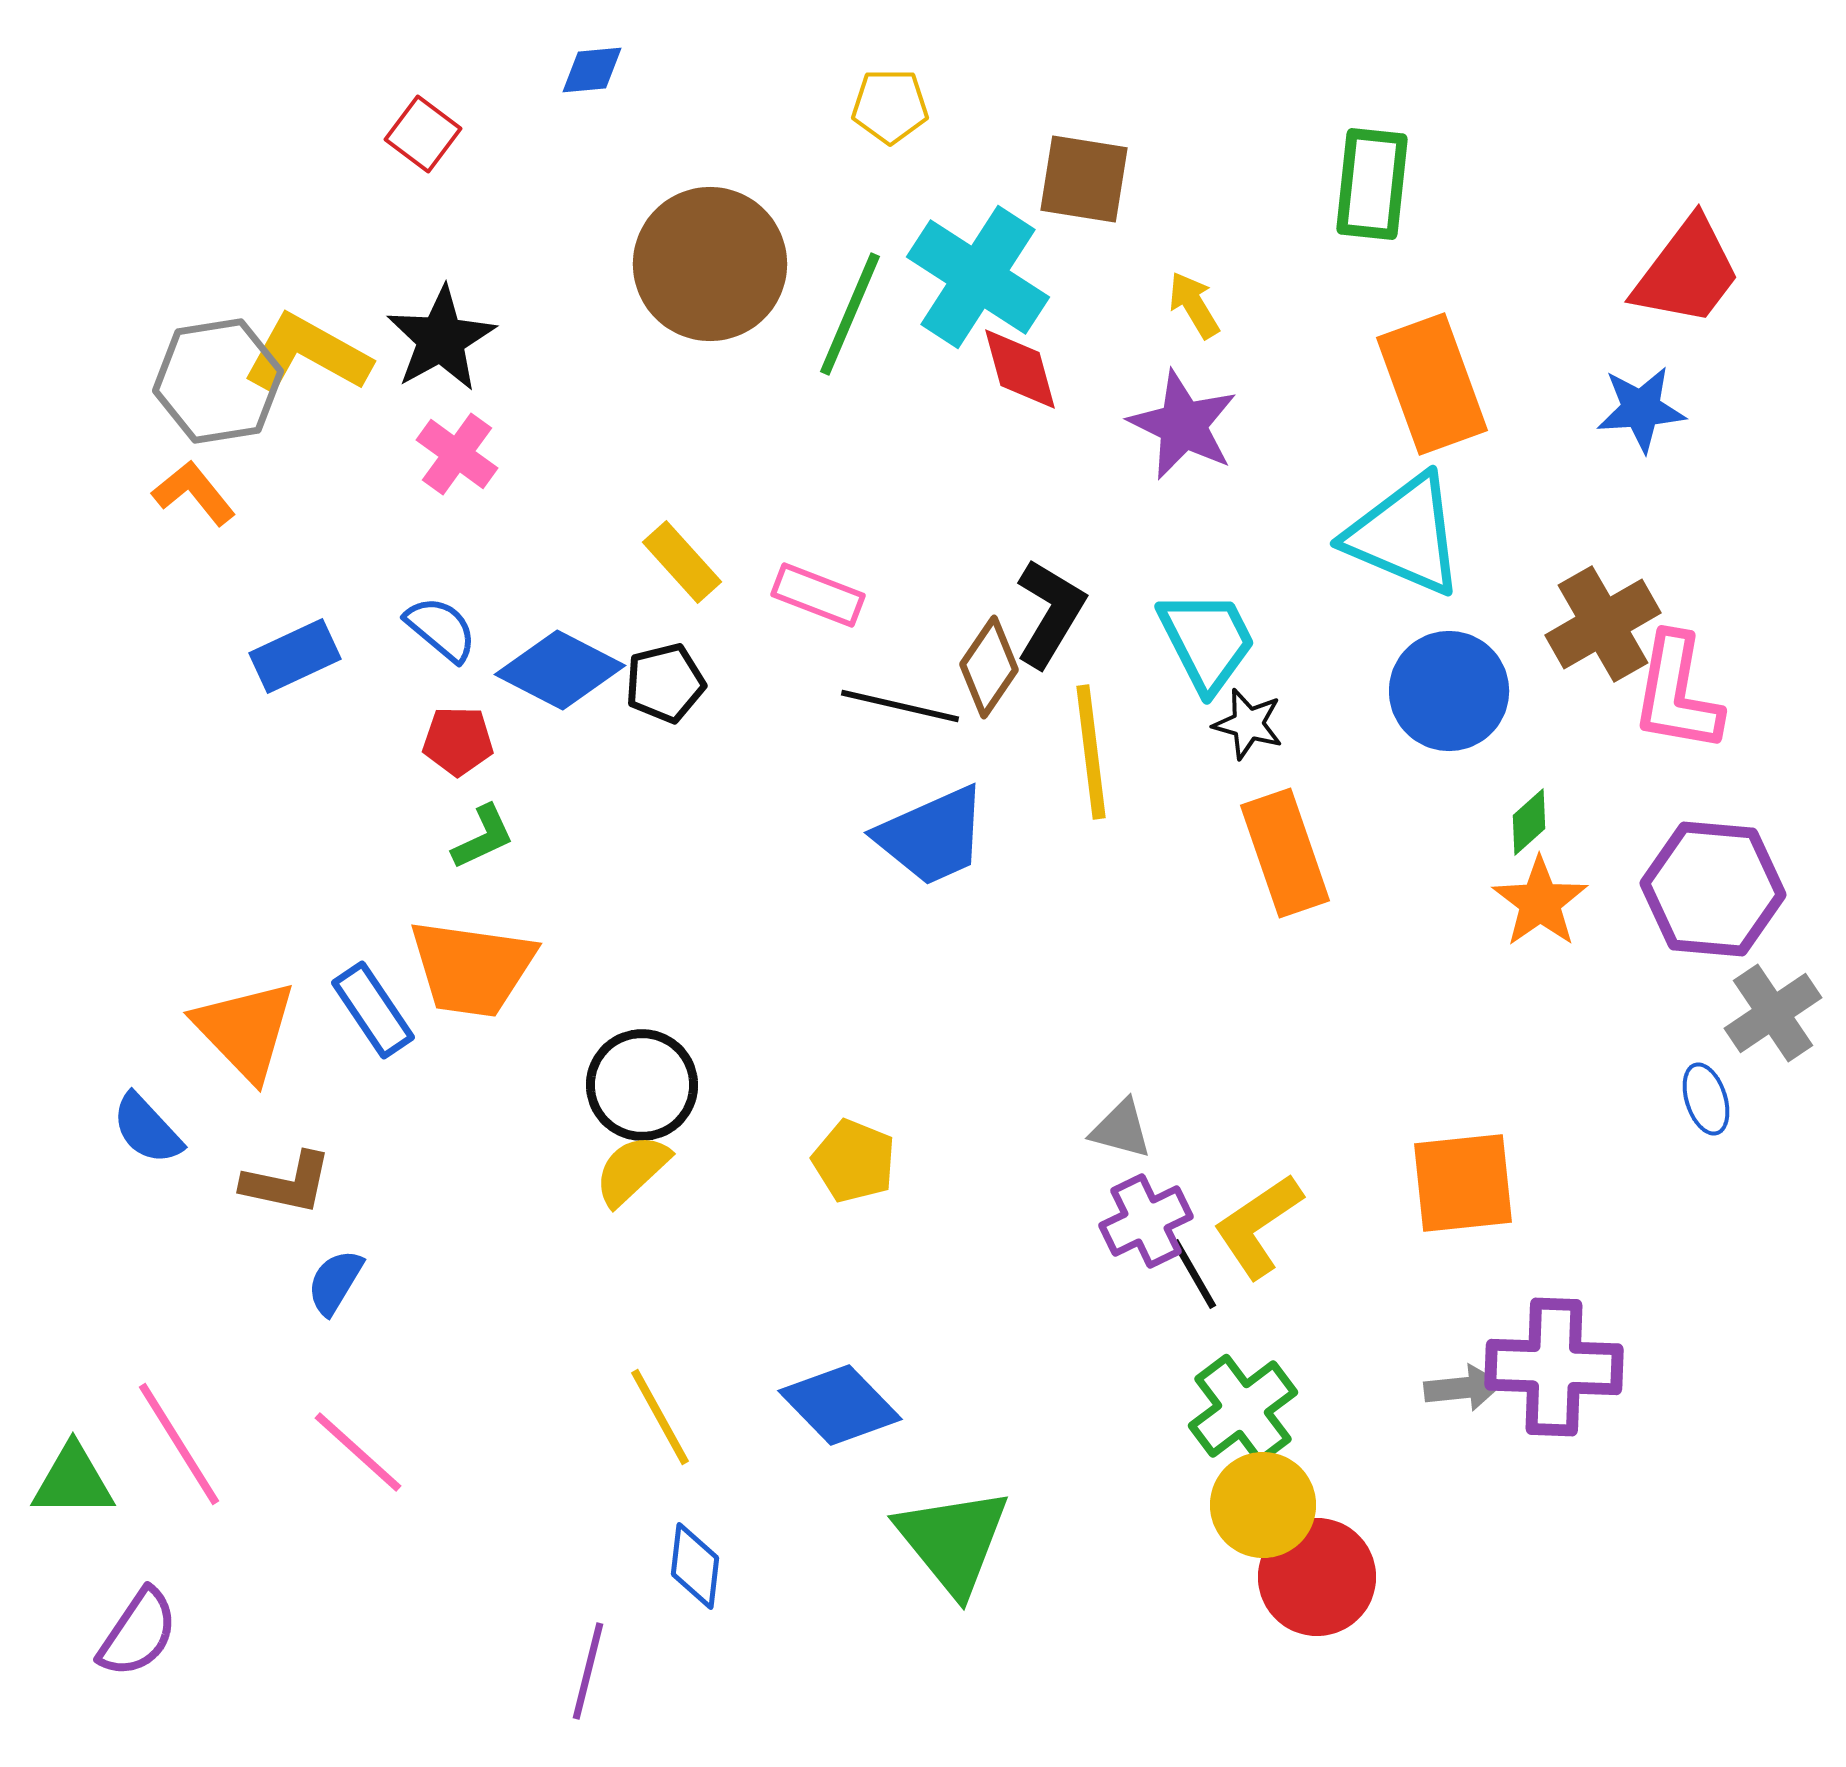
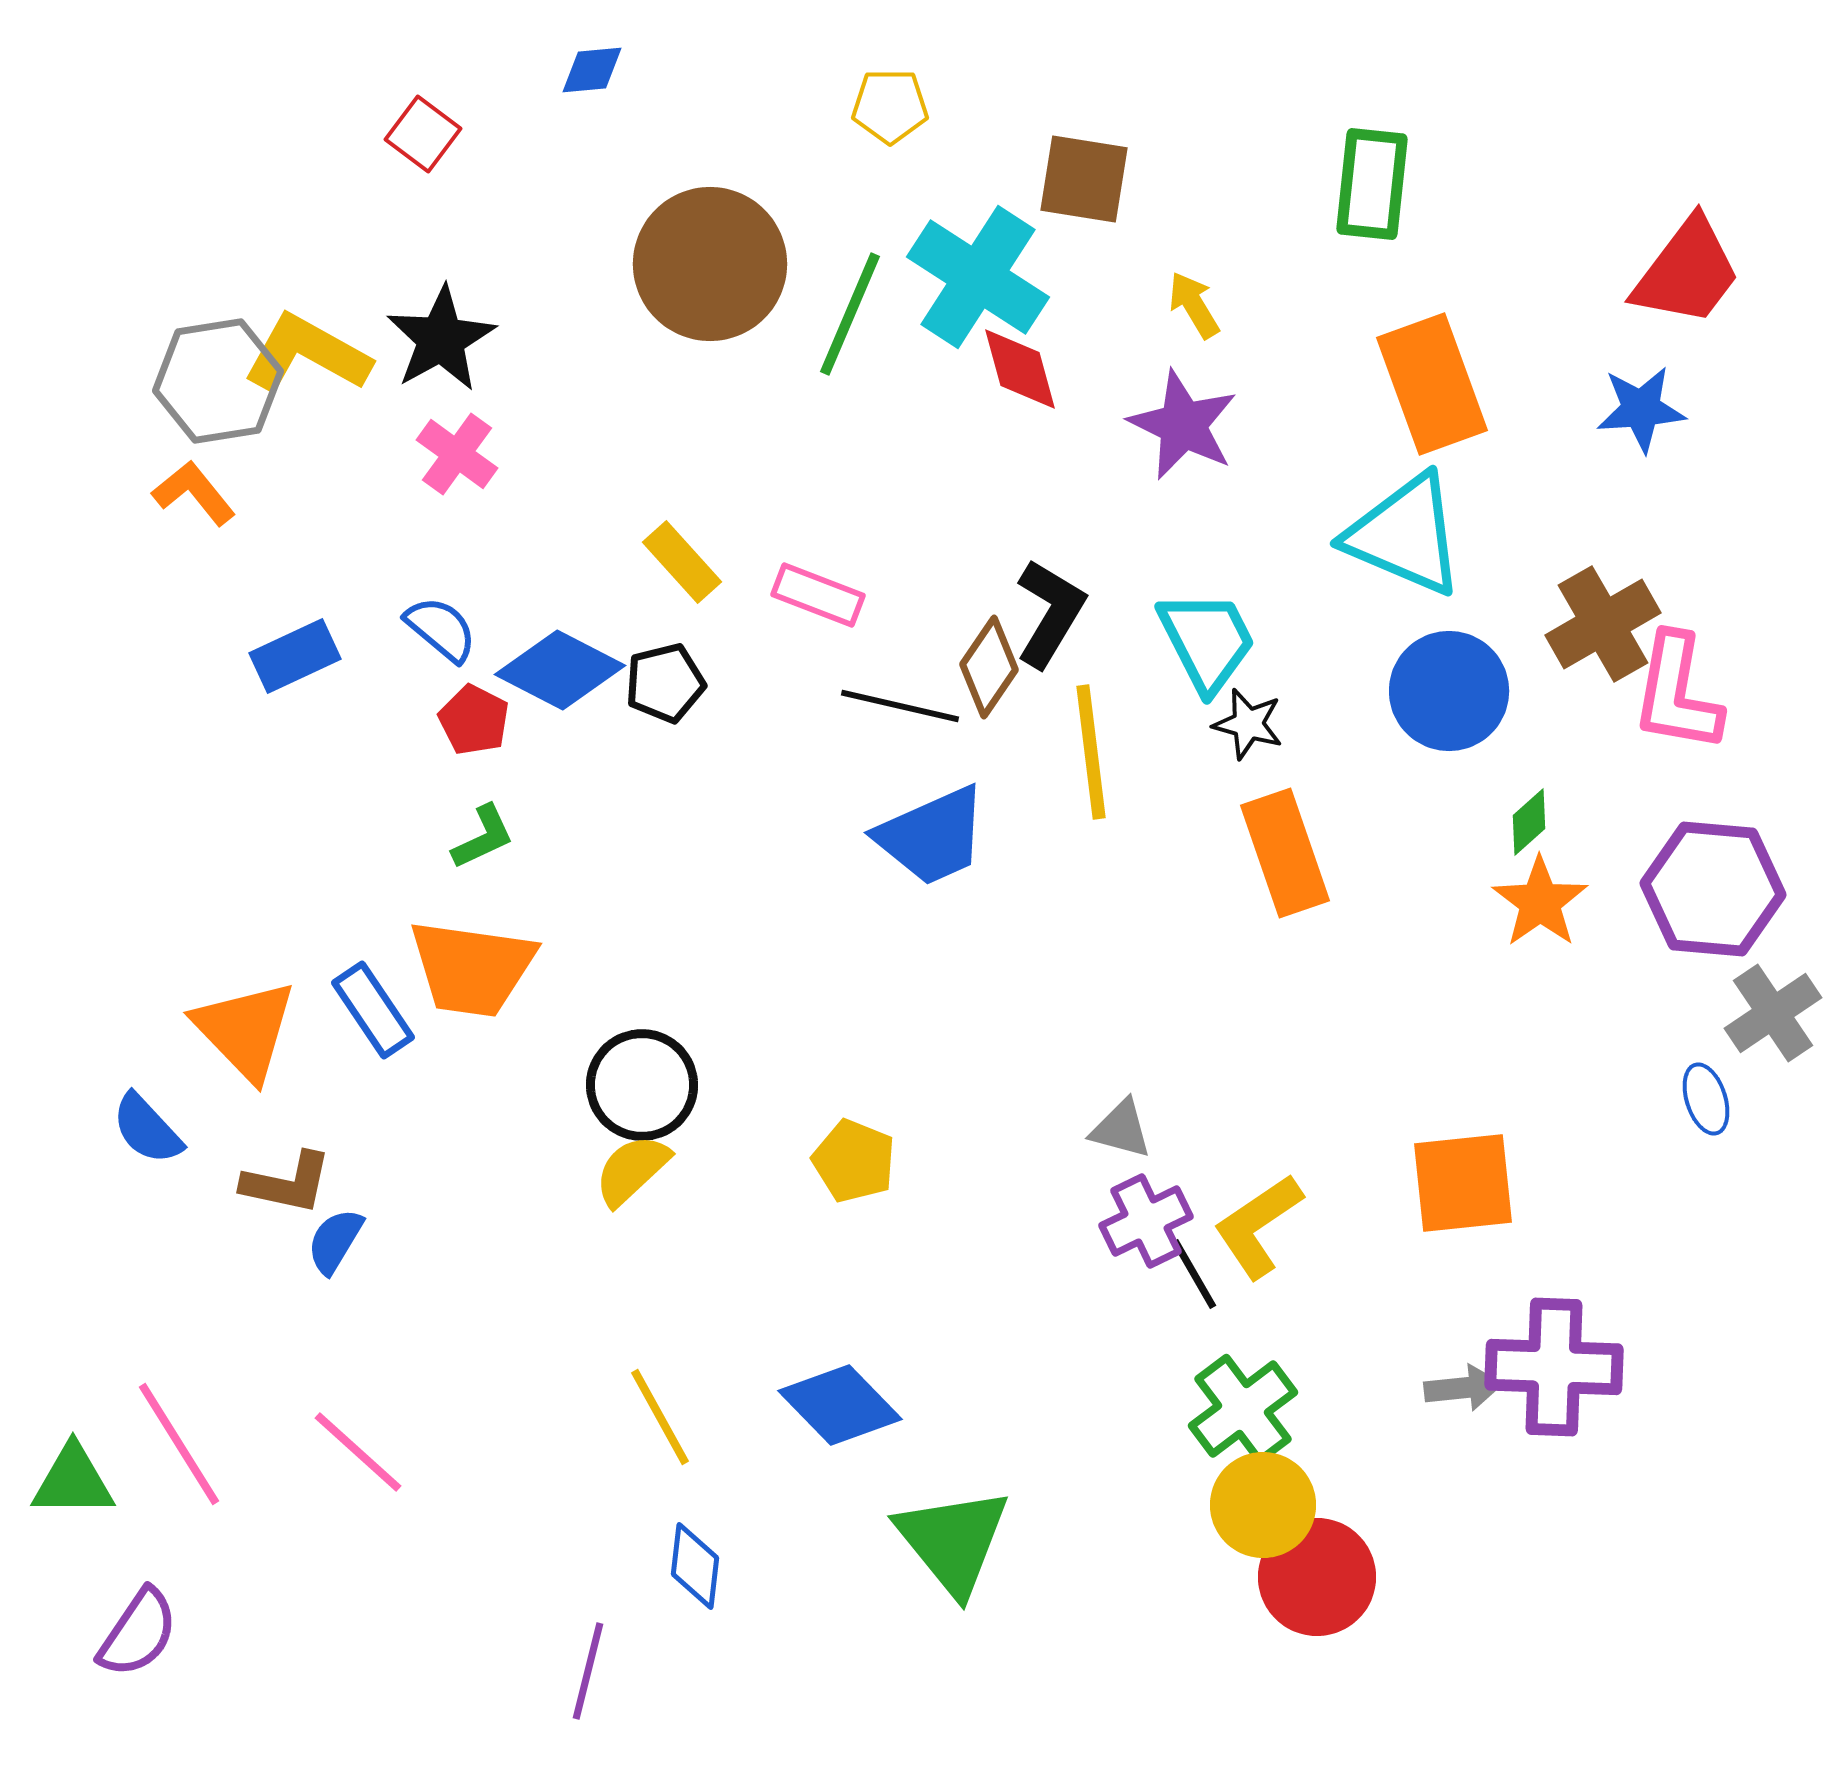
red pentagon at (458, 741): moved 16 px right, 21 px up; rotated 26 degrees clockwise
blue semicircle at (335, 1282): moved 41 px up
